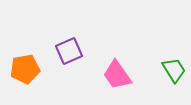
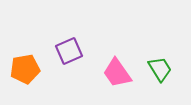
green trapezoid: moved 14 px left, 1 px up
pink trapezoid: moved 2 px up
